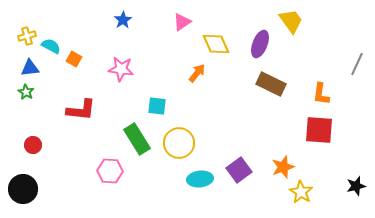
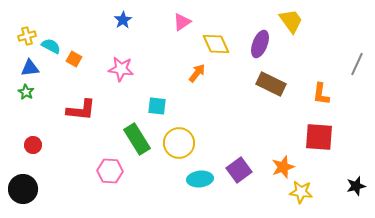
red square: moved 7 px down
yellow star: rotated 25 degrees counterclockwise
